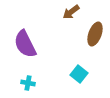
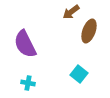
brown ellipse: moved 6 px left, 3 px up
